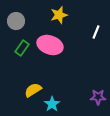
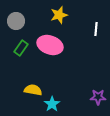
white line: moved 3 px up; rotated 16 degrees counterclockwise
green rectangle: moved 1 px left
yellow semicircle: rotated 42 degrees clockwise
